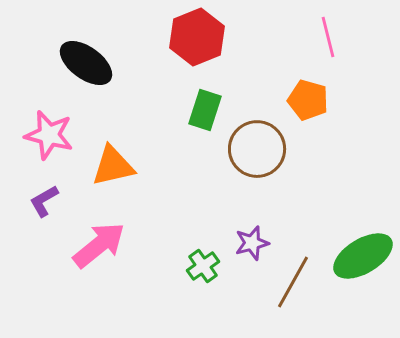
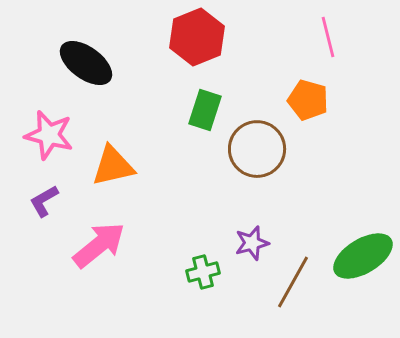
green cross: moved 6 px down; rotated 20 degrees clockwise
